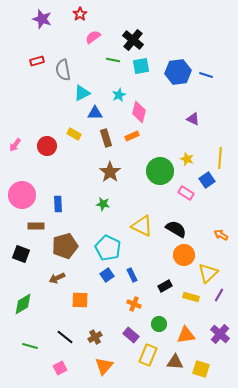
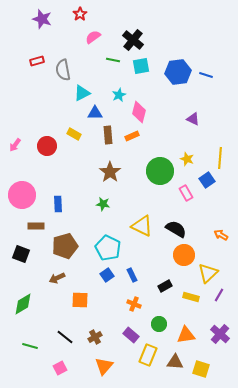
brown rectangle at (106, 138): moved 2 px right, 3 px up; rotated 12 degrees clockwise
pink rectangle at (186, 193): rotated 28 degrees clockwise
